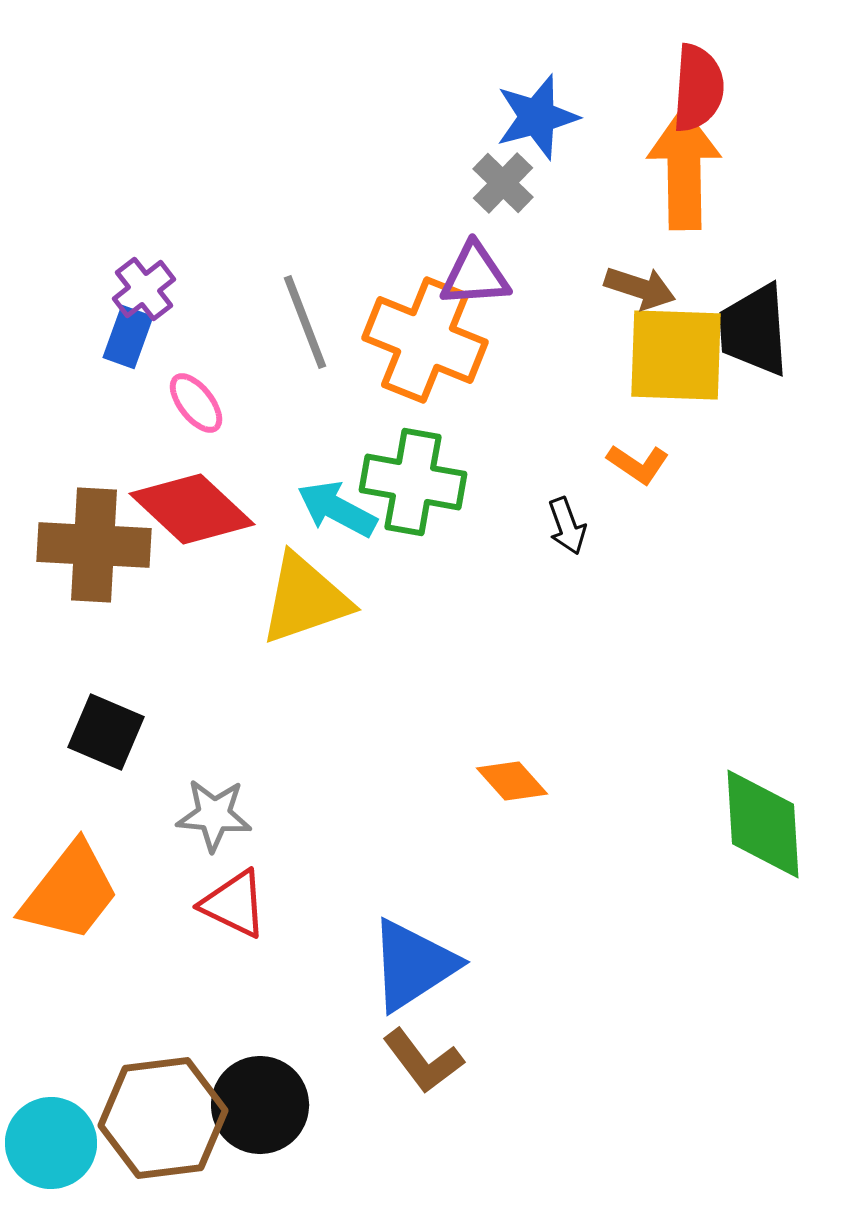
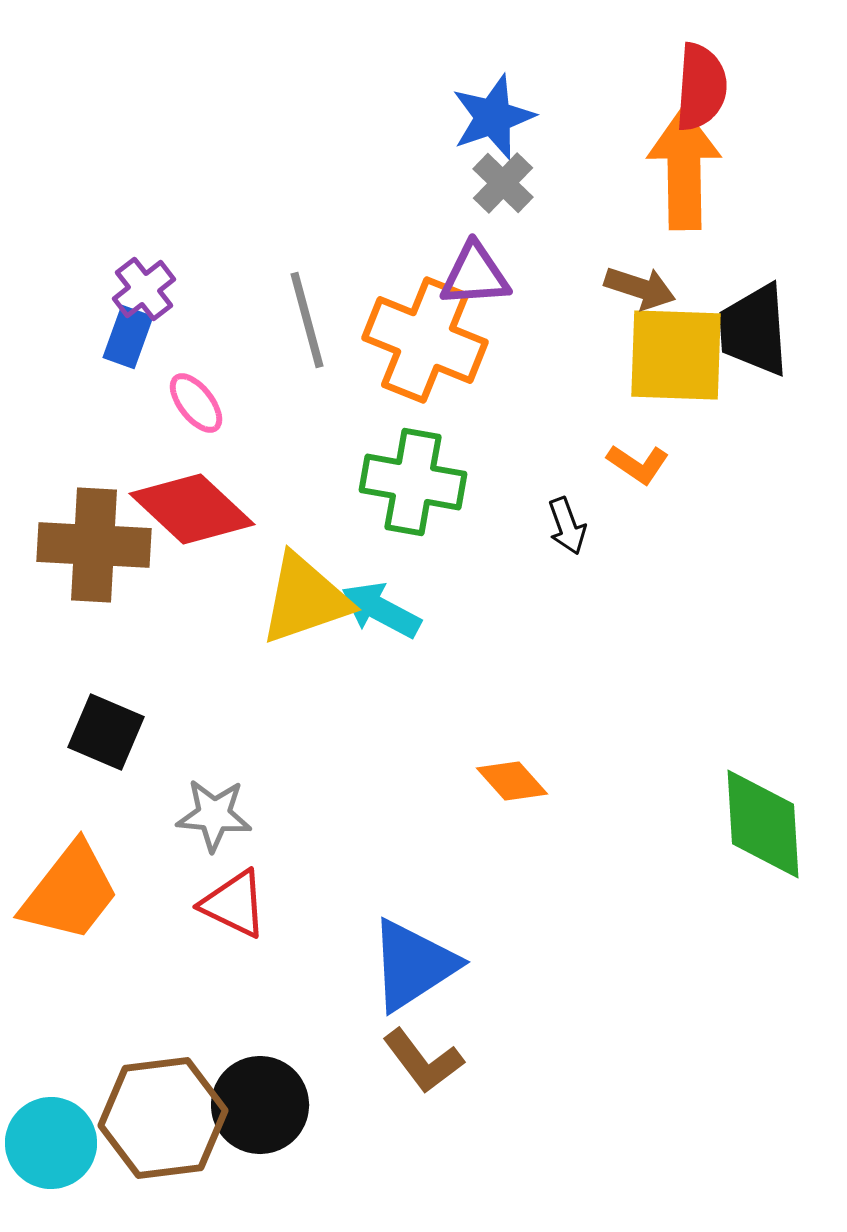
red semicircle: moved 3 px right, 1 px up
blue star: moved 44 px left; rotated 4 degrees counterclockwise
gray line: moved 2 px right, 2 px up; rotated 6 degrees clockwise
cyan arrow: moved 44 px right, 101 px down
